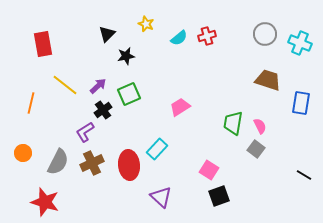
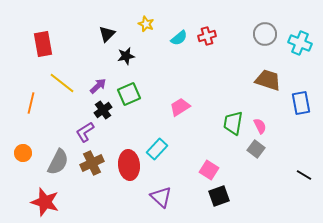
yellow line: moved 3 px left, 2 px up
blue rectangle: rotated 20 degrees counterclockwise
